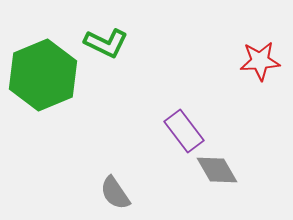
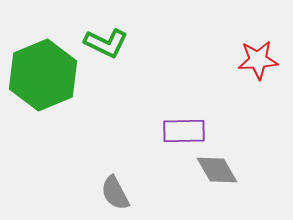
red star: moved 2 px left, 1 px up
purple rectangle: rotated 54 degrees counterclockwise
gray semicircle: rotated 6 degrees clockwise
